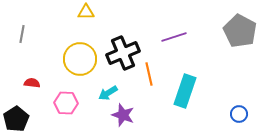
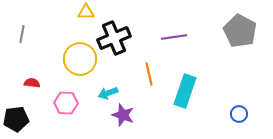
purple line: rotated 10 degrees clockwise
black cross: moved 9 px left, 15 px up
cyan arrow: rotated 12 degrees clockwise
black pentagon: rotated 25 degrees clockwise
